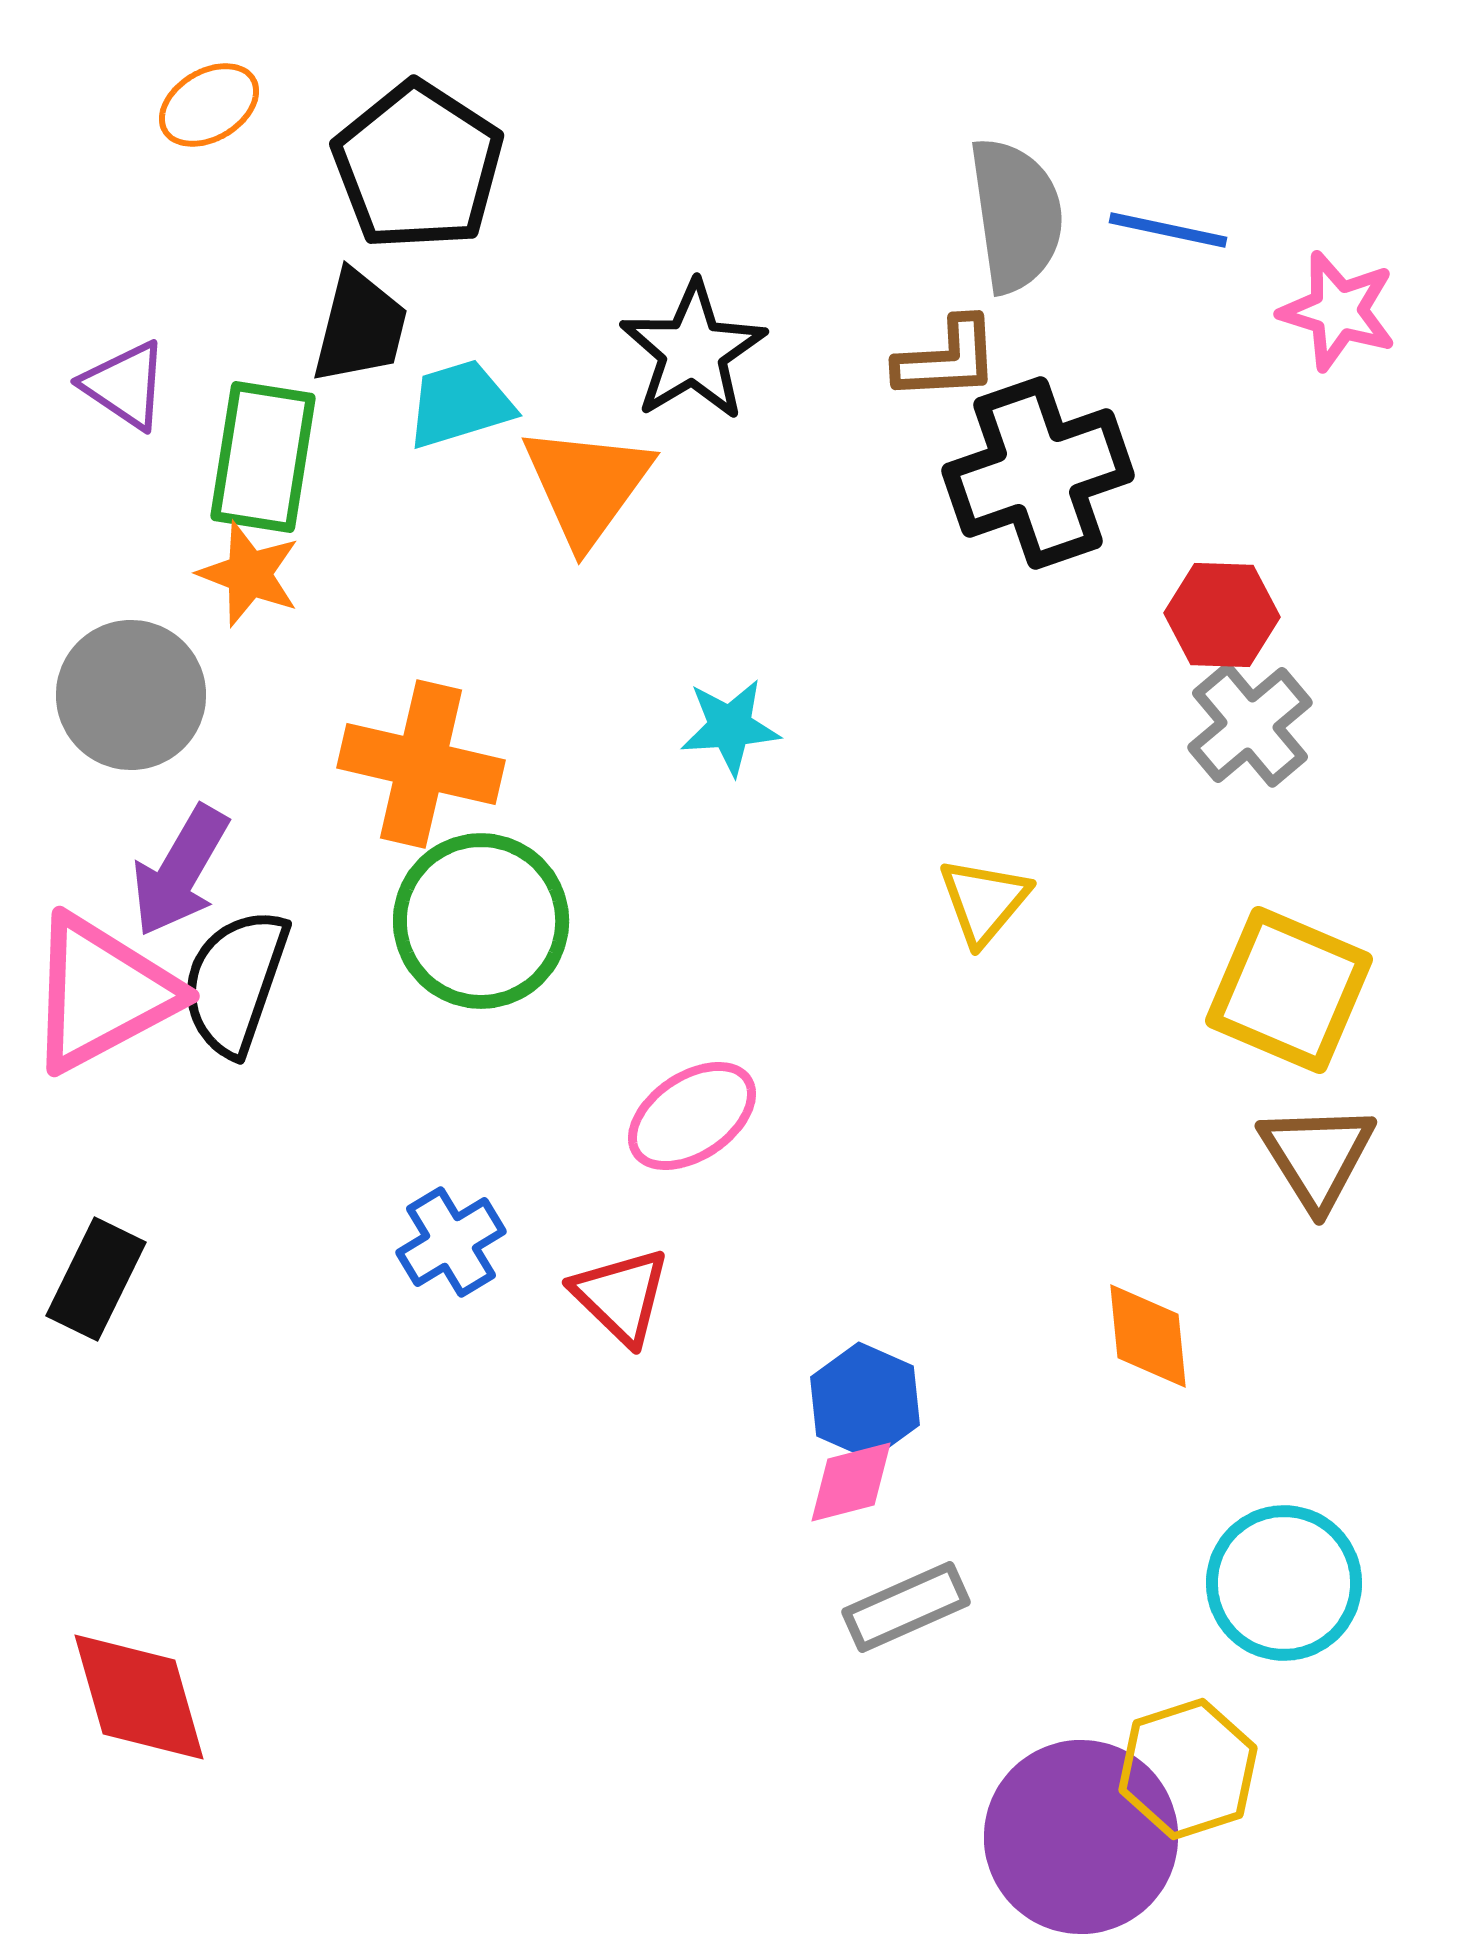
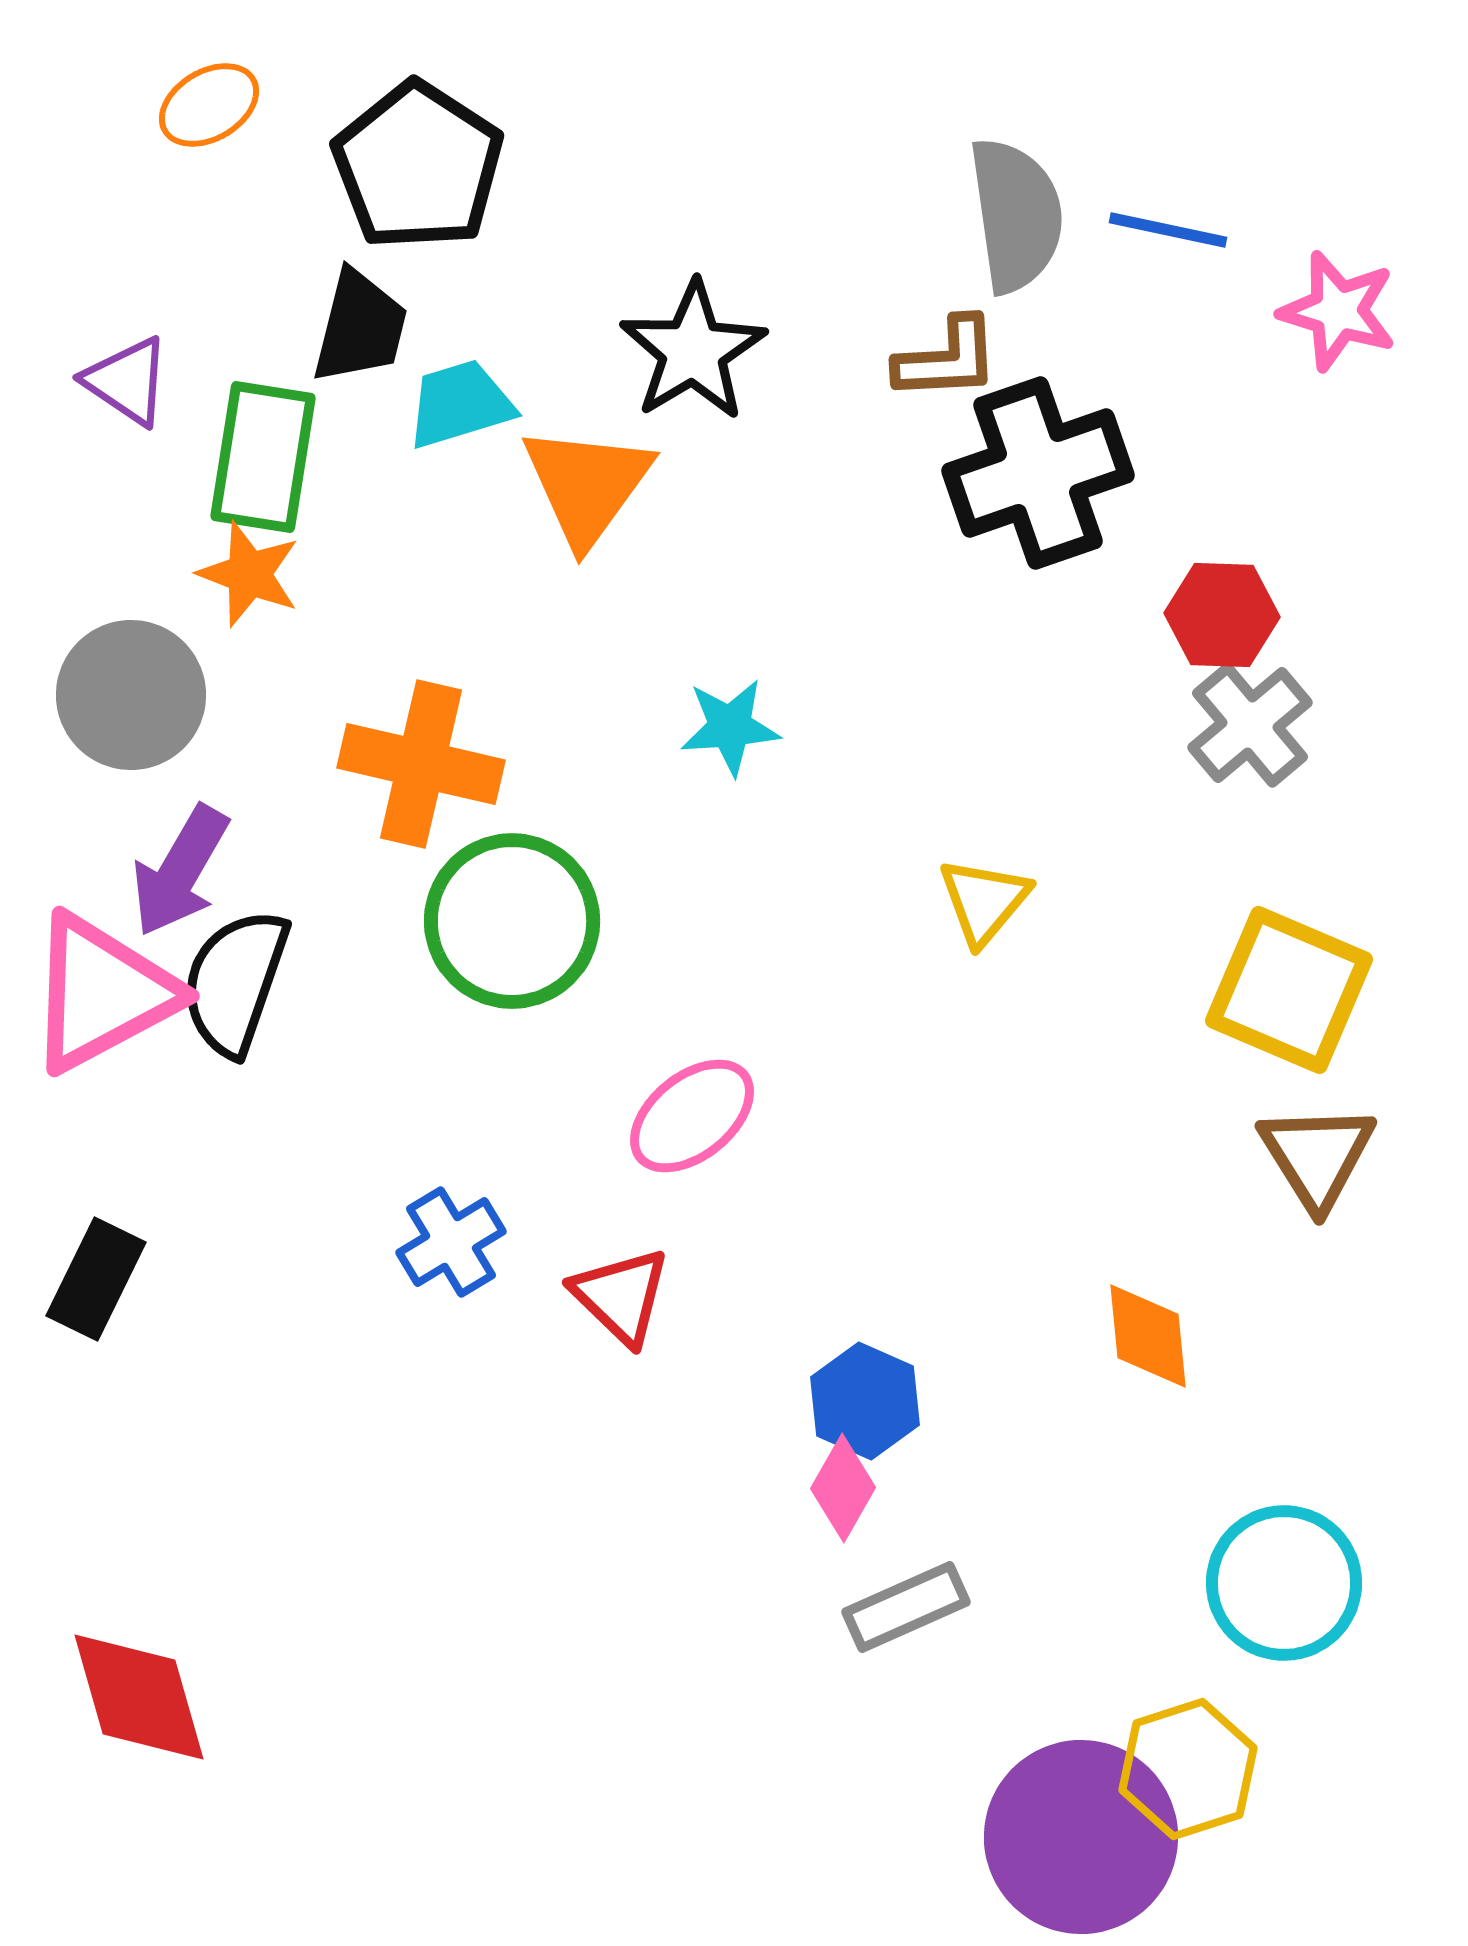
purple triangle: moved 2 px right, 4 px up
green circle: moved 31 px right
pink ellipse: rotated 5 degrees counterclockwise
pink diamond: moved 8 px left, 6 px down; rotated 46 degrees counterclockwise
